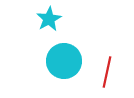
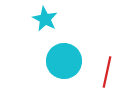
cyan star: moved 4 px left; rotated 15 degrees counterclockwise
